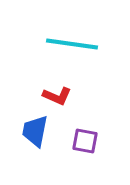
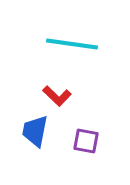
red L-shape: rotated 20 degrees clockwise
purple square: moved 1 px right
